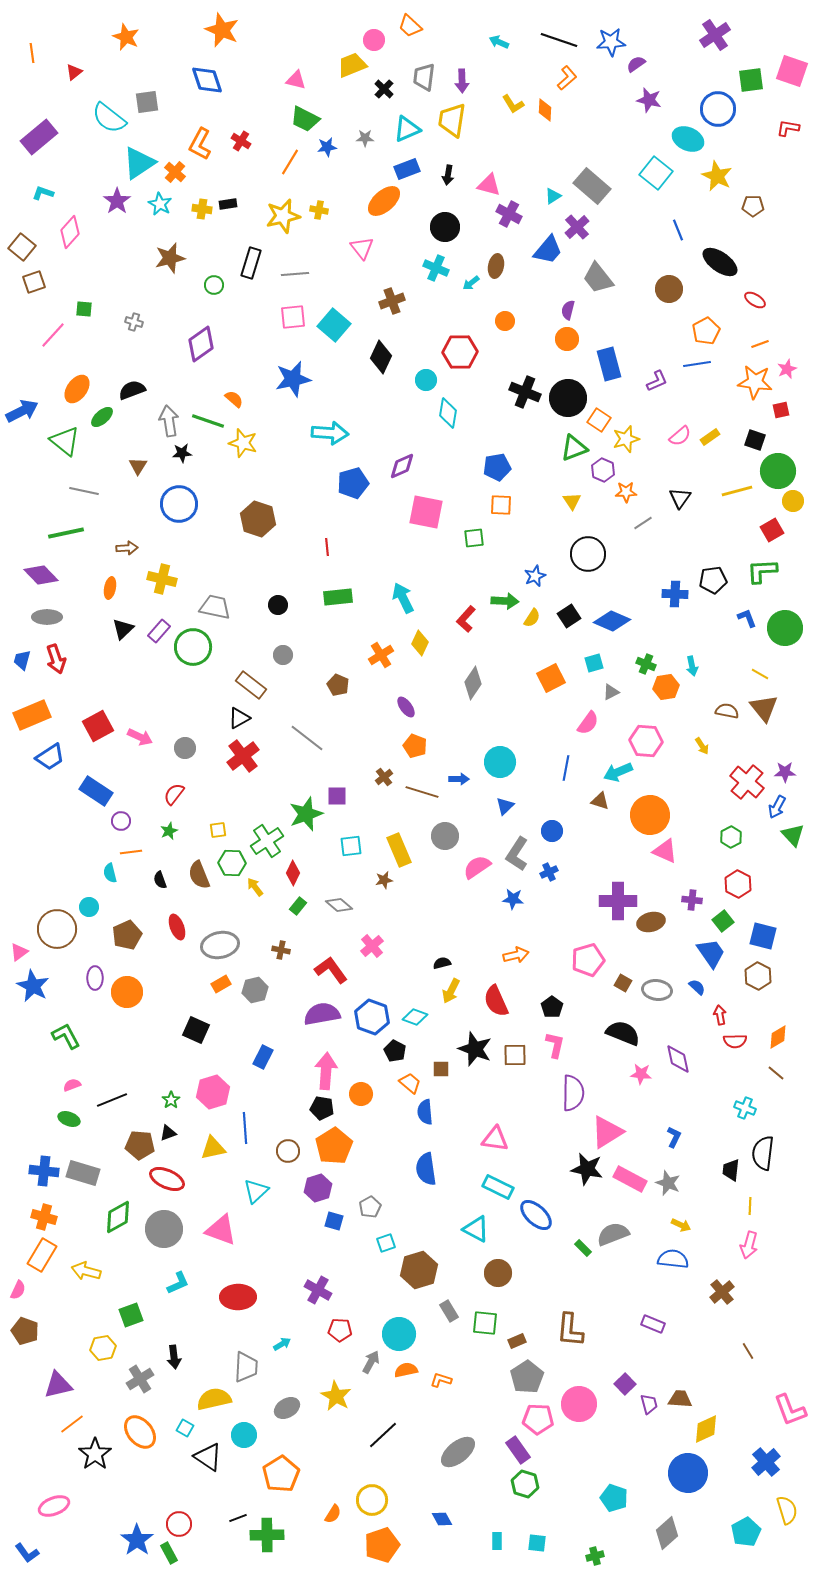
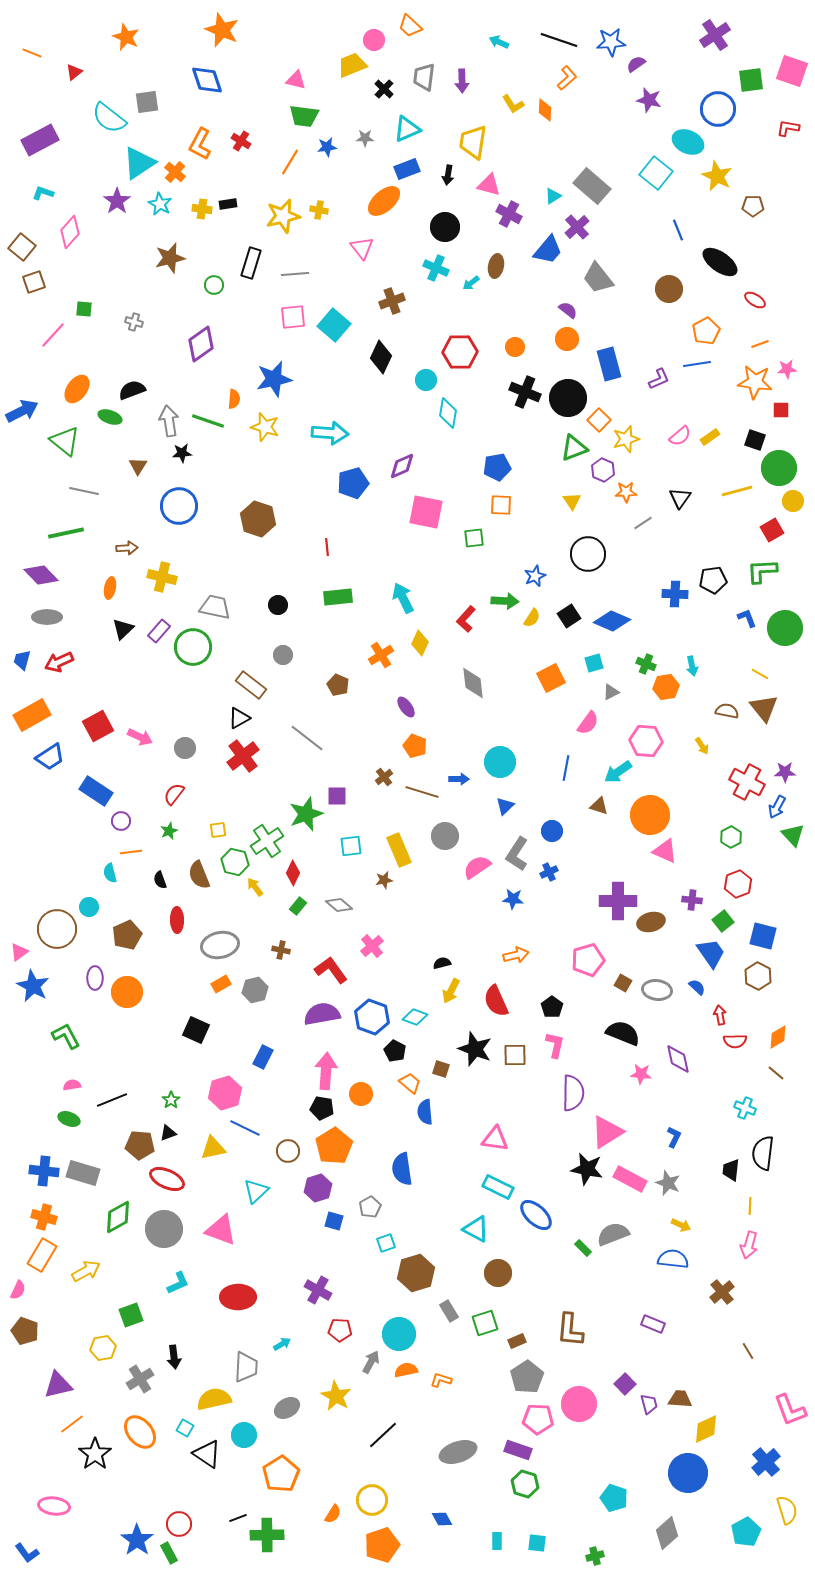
orange line at (32, 53): rotated 60 degrees counterclockwise
green trapezoid at (305, 119): moved 1 px left, 3 px up; rotated 20 degrees counterclockwise
yellow trapezoid at (452, 120): moved 21 px right, 22 px down
purple rectangle at (39, 137): moved 1 px right, 3 px down; rotated 12 degrees clockwise
cyan ellipse at (688, 139): moved 3 px down
purple semicircle at (568, 310): rotated 114 degrees clockwise
orange circle at (505, 321): moved 10 px right, 26 px down
pink star at (787, 369): rotated 18 degrees clockwise
blue star at (293, 379): moved 19 px left
purple L-shape at (657, 381): moved 2 px right, 2 px up
orange semicircle at (234, 399): rotated 54 degrees clockwise
red square at (781, 410): rotated 12 degrees clockwise
green ellipse at (102, 417): moved 8 px right; rotated 60 degrees clockwise
orange square at (599, 420): rotated 10 degrees clockwise
yellow star at (243, 443): moved 22 px right, 16 px up
green circle at (778, 471): moved 1 px right, 3 px up
blue circle at (179, 504): moved 2 px down
yellow cross at (162, 579): moved 2 px up
red arrow at (56, 659): moved 3 px right, 3 px down; rotated 84 degrees clockwise
gray diamond at (473, 683): rotated 40 degrees counterclockwise
orange rectangle at (32, 715): rotated 6 degrees counterclockwise
cyan arrow at (618, 772): rotated 12 degrees counterclockwise
red cross at (747, 782): rotated 12 degrees counterclockwise
brown triangle at (600, 801): moved 1 px left, 5 px down
green hexagon at (232, 863): moved 3 px right, 1 px up; rotated 12 degrees clockwise
red hexagon at (738, 884): rotated 12 degrees clockwise
red ellipse at (177, 927): moved 7 px up; rotated 20 degrees clockwise
brown square at (441, 1069): rotated 18 degrees clockwise
pink semicircle at (72, 1085): rotated 12 degrees clockwise
pink hexagon at (213, 1092): moved 12 px right, 1 px down
blue line at (245, 1128): rotated 60 degrees counterclockwise
blue semicircle at (426, 1169): moved 24 px left
brown hexagon at (419, 1270): moved 3 px left, 3 px down
yellow arrow at (86, 1271): rotated 136 degrees clockwise
green square at (485, 1323): rotated 24 degrees counterclockwise
purple rectangle at (518, 1450): rotated 36 degrees counterclockwise
gray ellipse at (458, 1452): rotated 21 degrees clockwise
black triangle at (208, 1457): moved 1 px left, 3 px up
pink ellipse at (54, 1506): rotated 28 degrees clockwise
